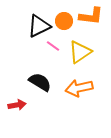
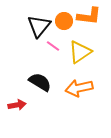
orange L-shape: moved 2 px left
black triangle: rotated 25 degrees counterclockwise
